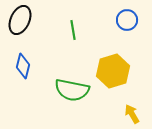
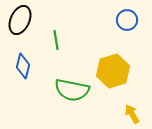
green line: moved 17 px left, 10 px down
